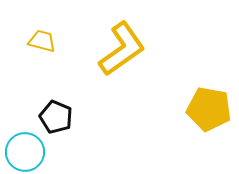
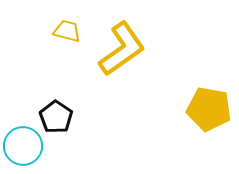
yellow trapezoid: moved 25 px right, 10 px up
black pentagon: rotated 12 degrees clockwise
cyan circle: moved 2 px left, 6 px up
